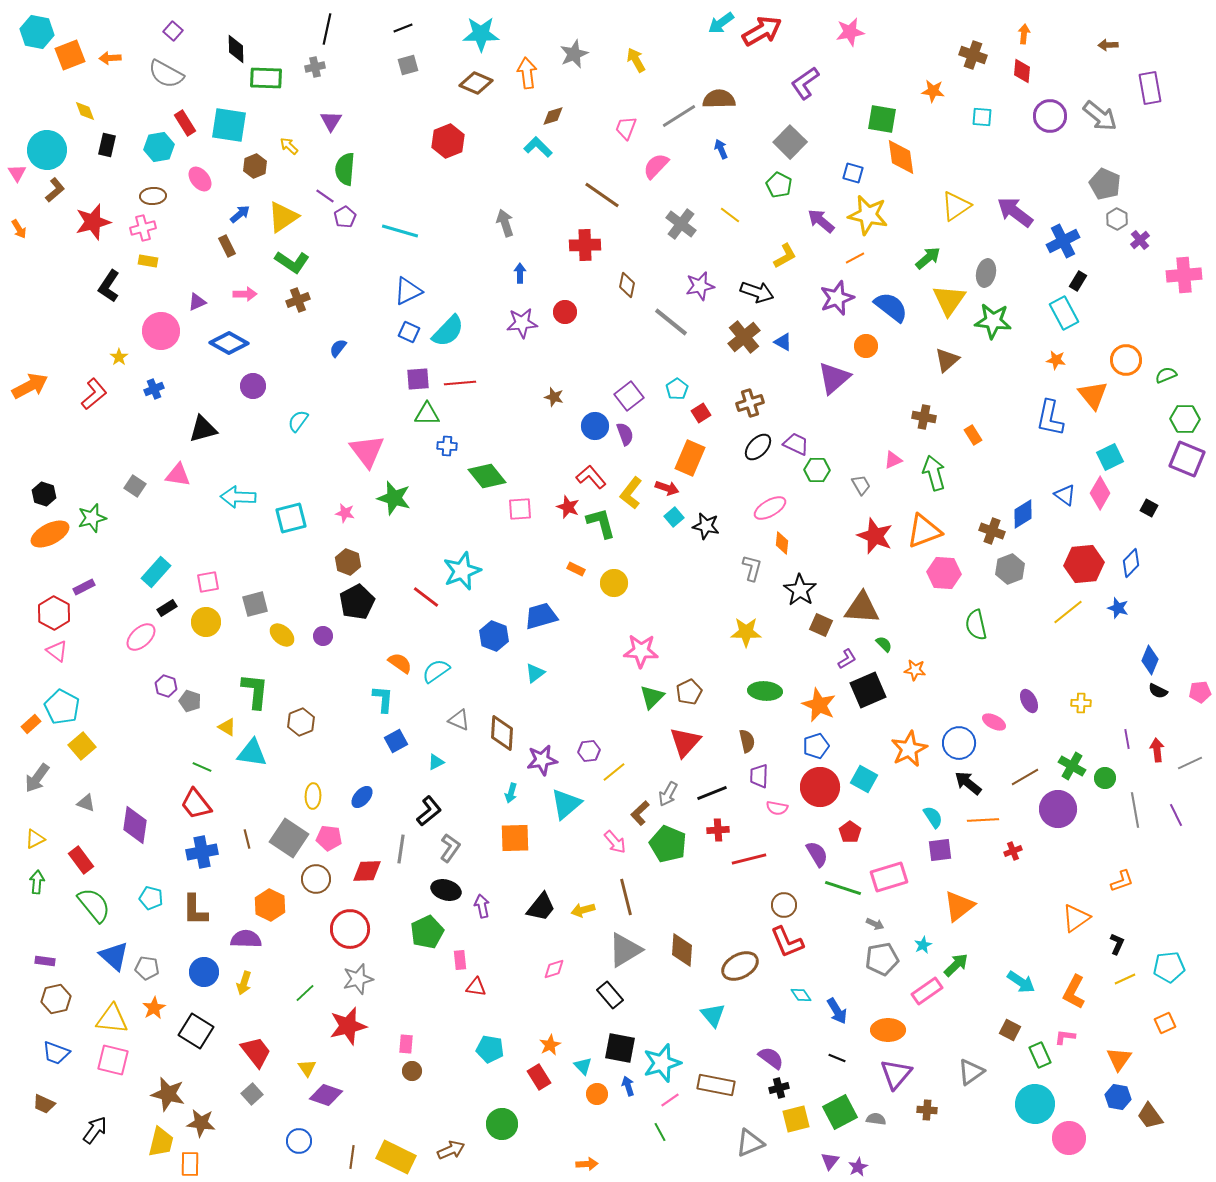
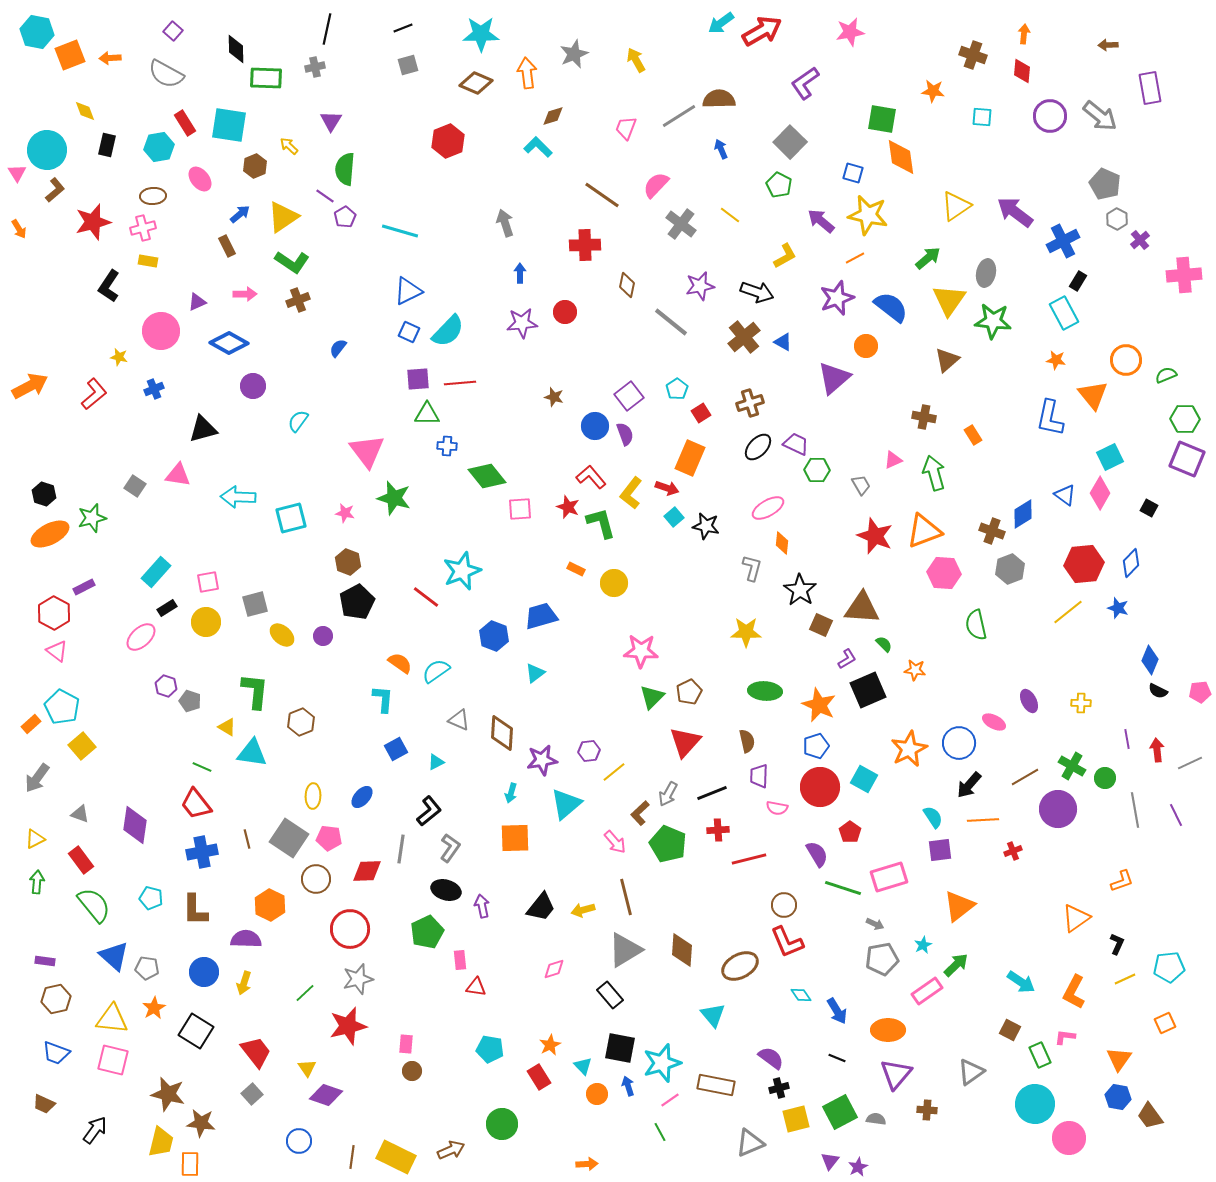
pink semicircle at (656, 166): moved 19 px down
yellow star at (119, 357): rotated 24 degrees counterclockwise
pink ellipse at (770, 508): moved 2 px left
blue square at (396, 741): moved 8 px down
black arrow at (968, 783): moved 1 px right, 2 px down; rotated 88 degrees counterclockwise
gray triangle at (86, 803): moved 6 px left, 11 px down
